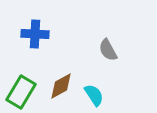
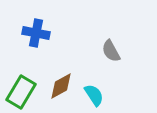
blue cross: moved 1 px right, 1 px up; rotated 8 degrees clockwise
gray semicircle: moved 3 px right, 1 px down
